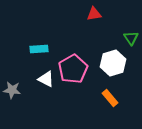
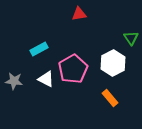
red triangle: moved 15 px left
cyan rectangle: rotated 24 degrees counterclockwise
white hexagon: rotated 10 degrees counterclockwise
gray star: moved 2 px right, 9 px up
